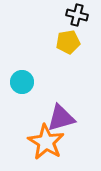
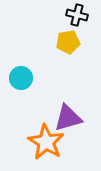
cyan circle: moved 1 px left, 4 px up
purple triangle: moved 7 px right
